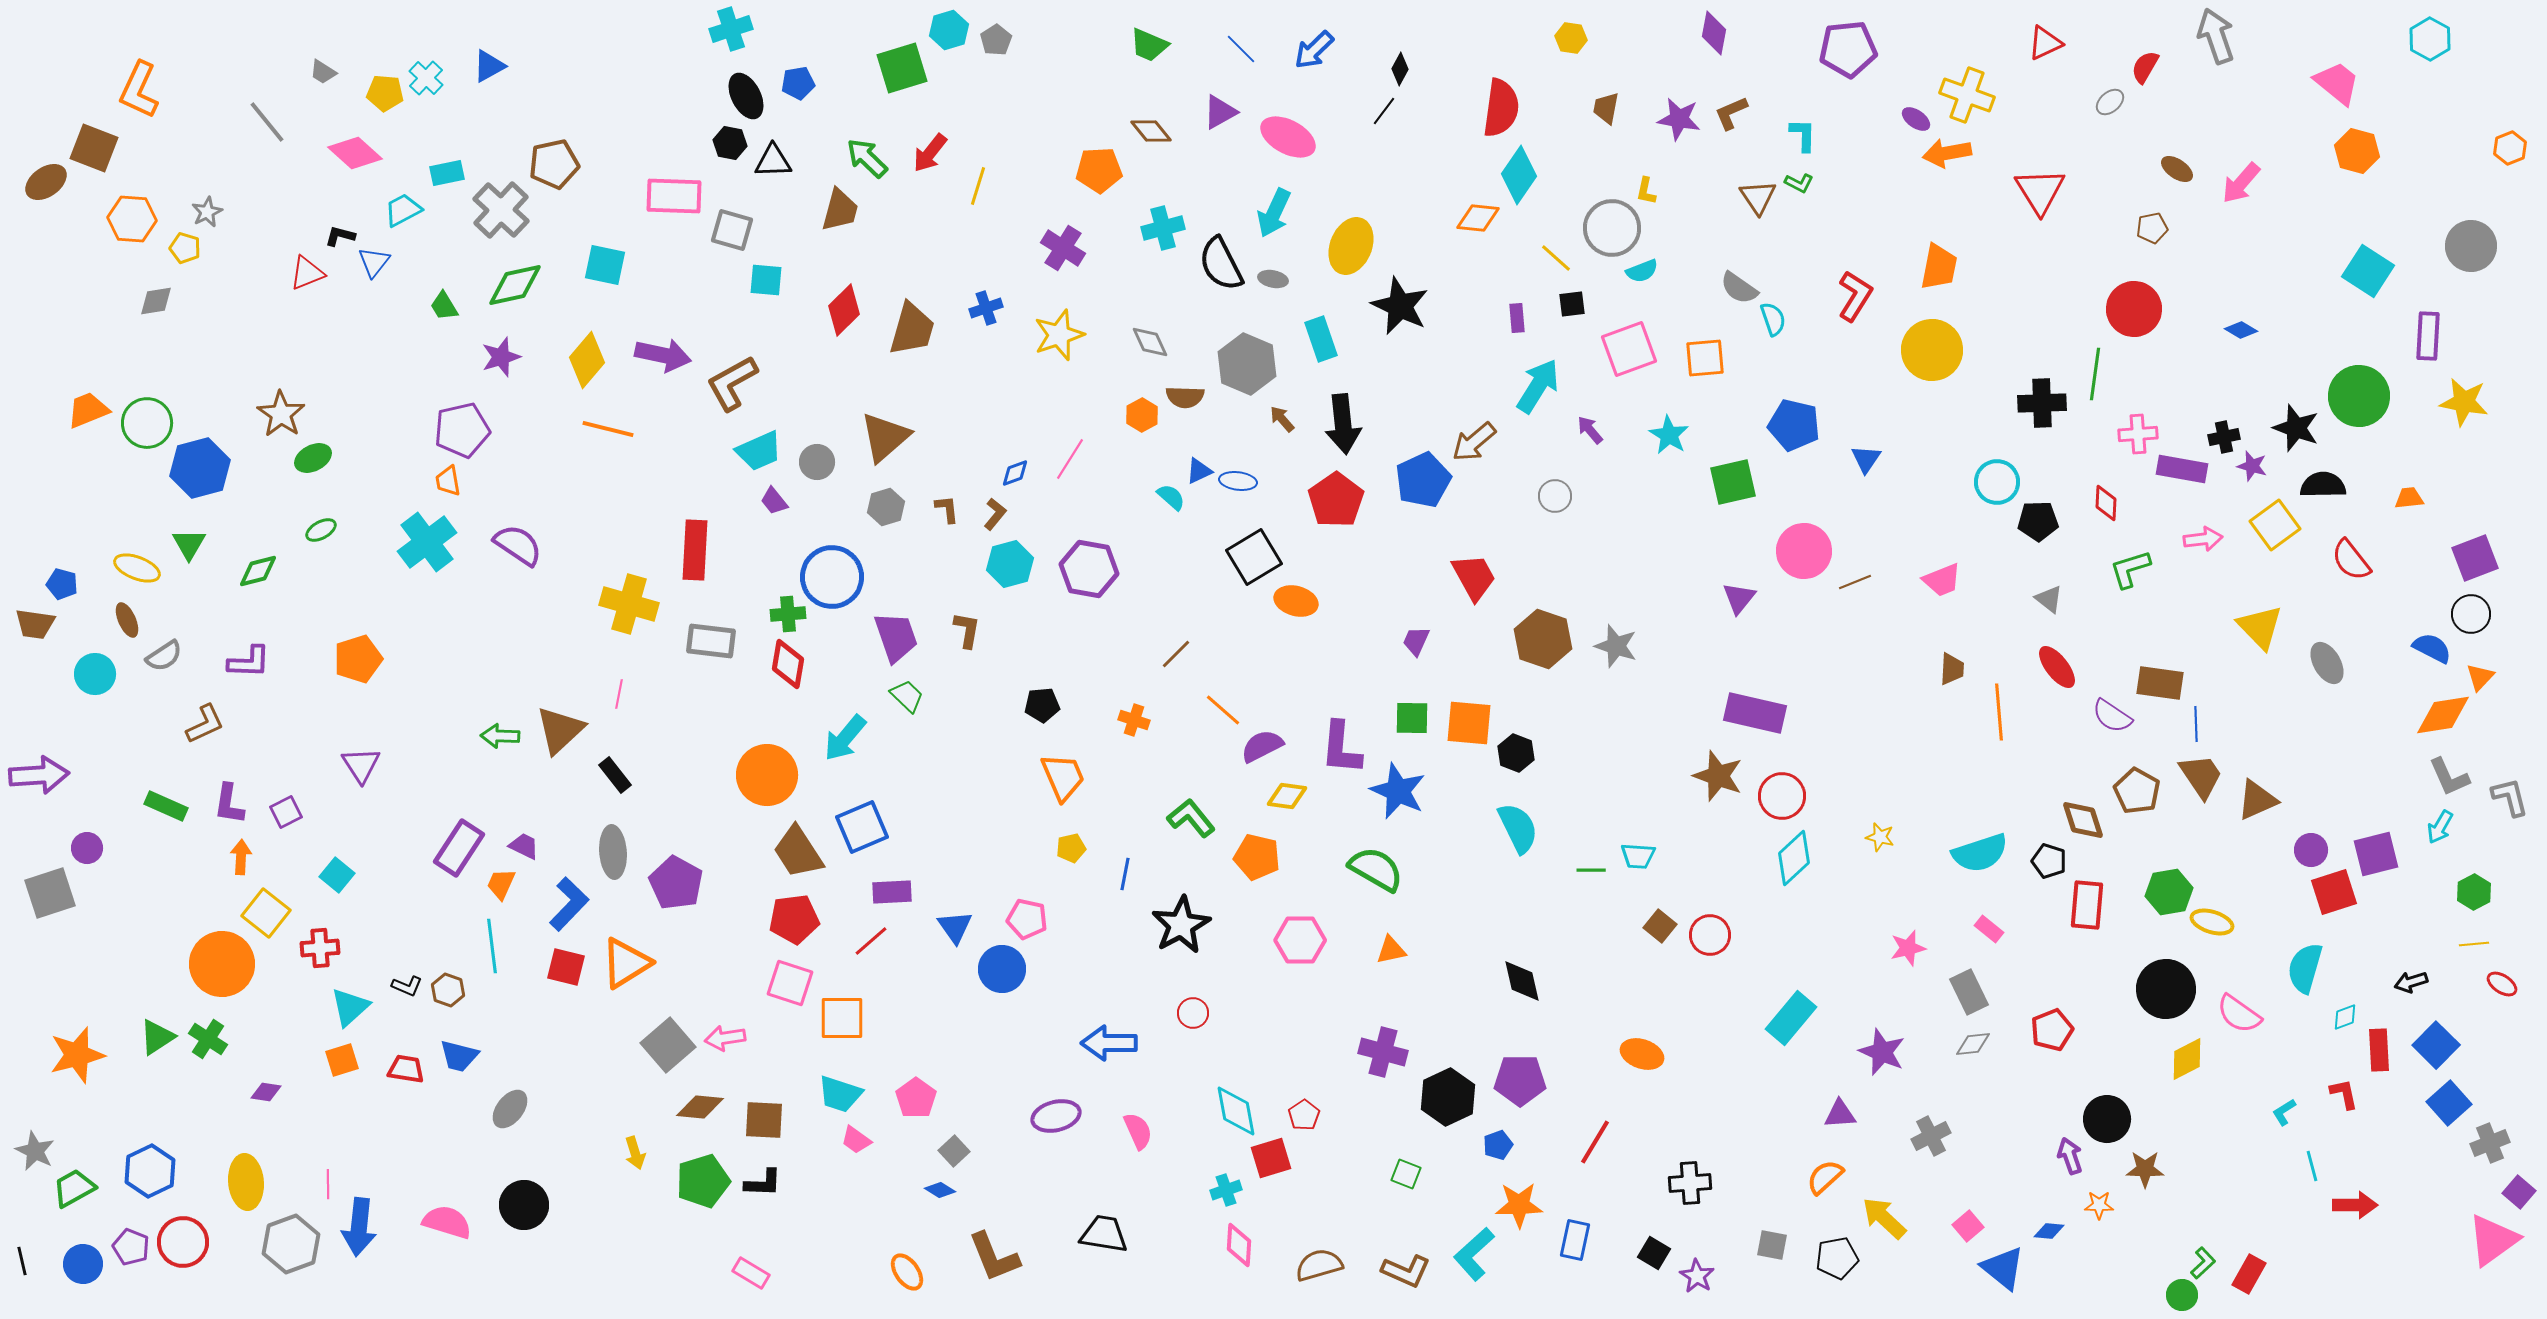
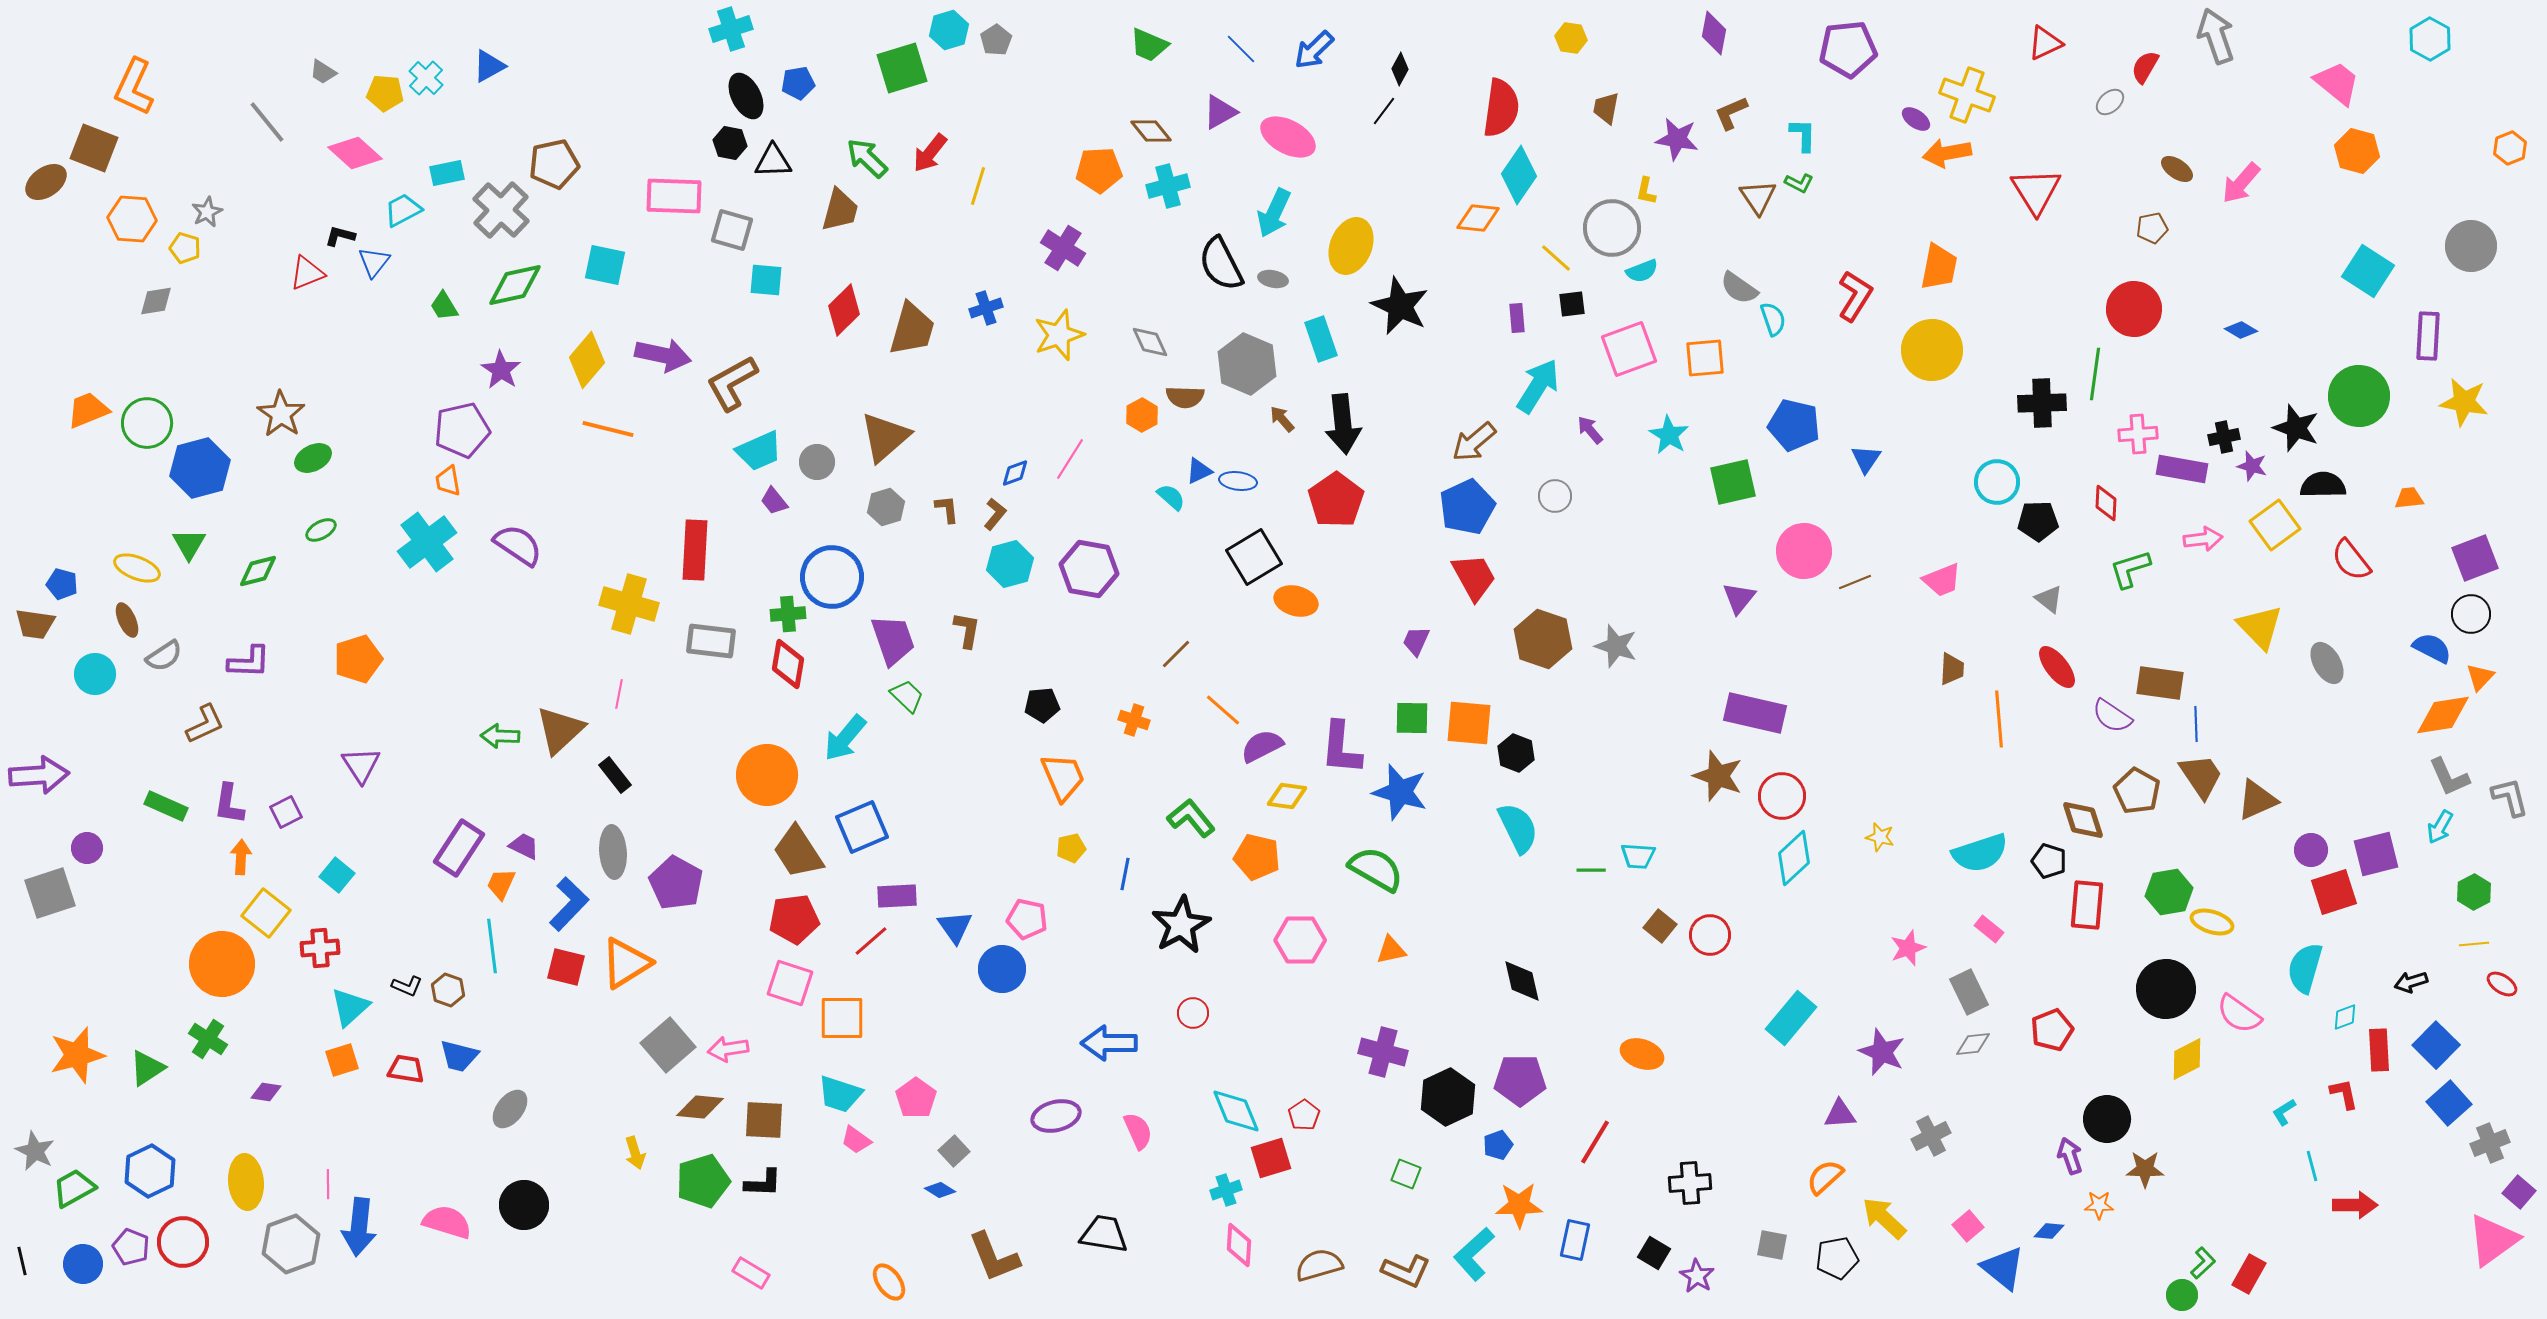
orange L-shape at (139, 90): moved 5 px left, 3 px up
purple star at (1679, 119): moved 2 px left, 20 px down
red triangle at (2040, 191): moved 4 px left
cyan cross at (1163, 228): moved 5 px right, 42 px up
purple star at (501, 357): moved 13 px down; rotated 21 degrees counterclockwise
blue pentagon at (1423, 480): moved 44 px right, 27 px down
purple trapezoid at (896, 637): moved 3 px left, 3 px down
orange line at (1999, 712): moved 7 px down
blue star at (1398, 791): moved 2 px right, 1 px down; rotated 8 degrees counterclockwise
purple rectangle at (892, 892): moved 5 px right, 4 px down
pink star at (1908, 948): rotated 6 degrees counterclockwise
green triangle at (157, 1037): moved 10 px left, 31 px down
pink arrow at (725, 1038): moved 3 px right, 11 px down
cyan diamond at (1236, 1111): rotated 12 degrees counterclockwise
orange ellipse at (907, 1272): moved 18 px left, 10 px down
